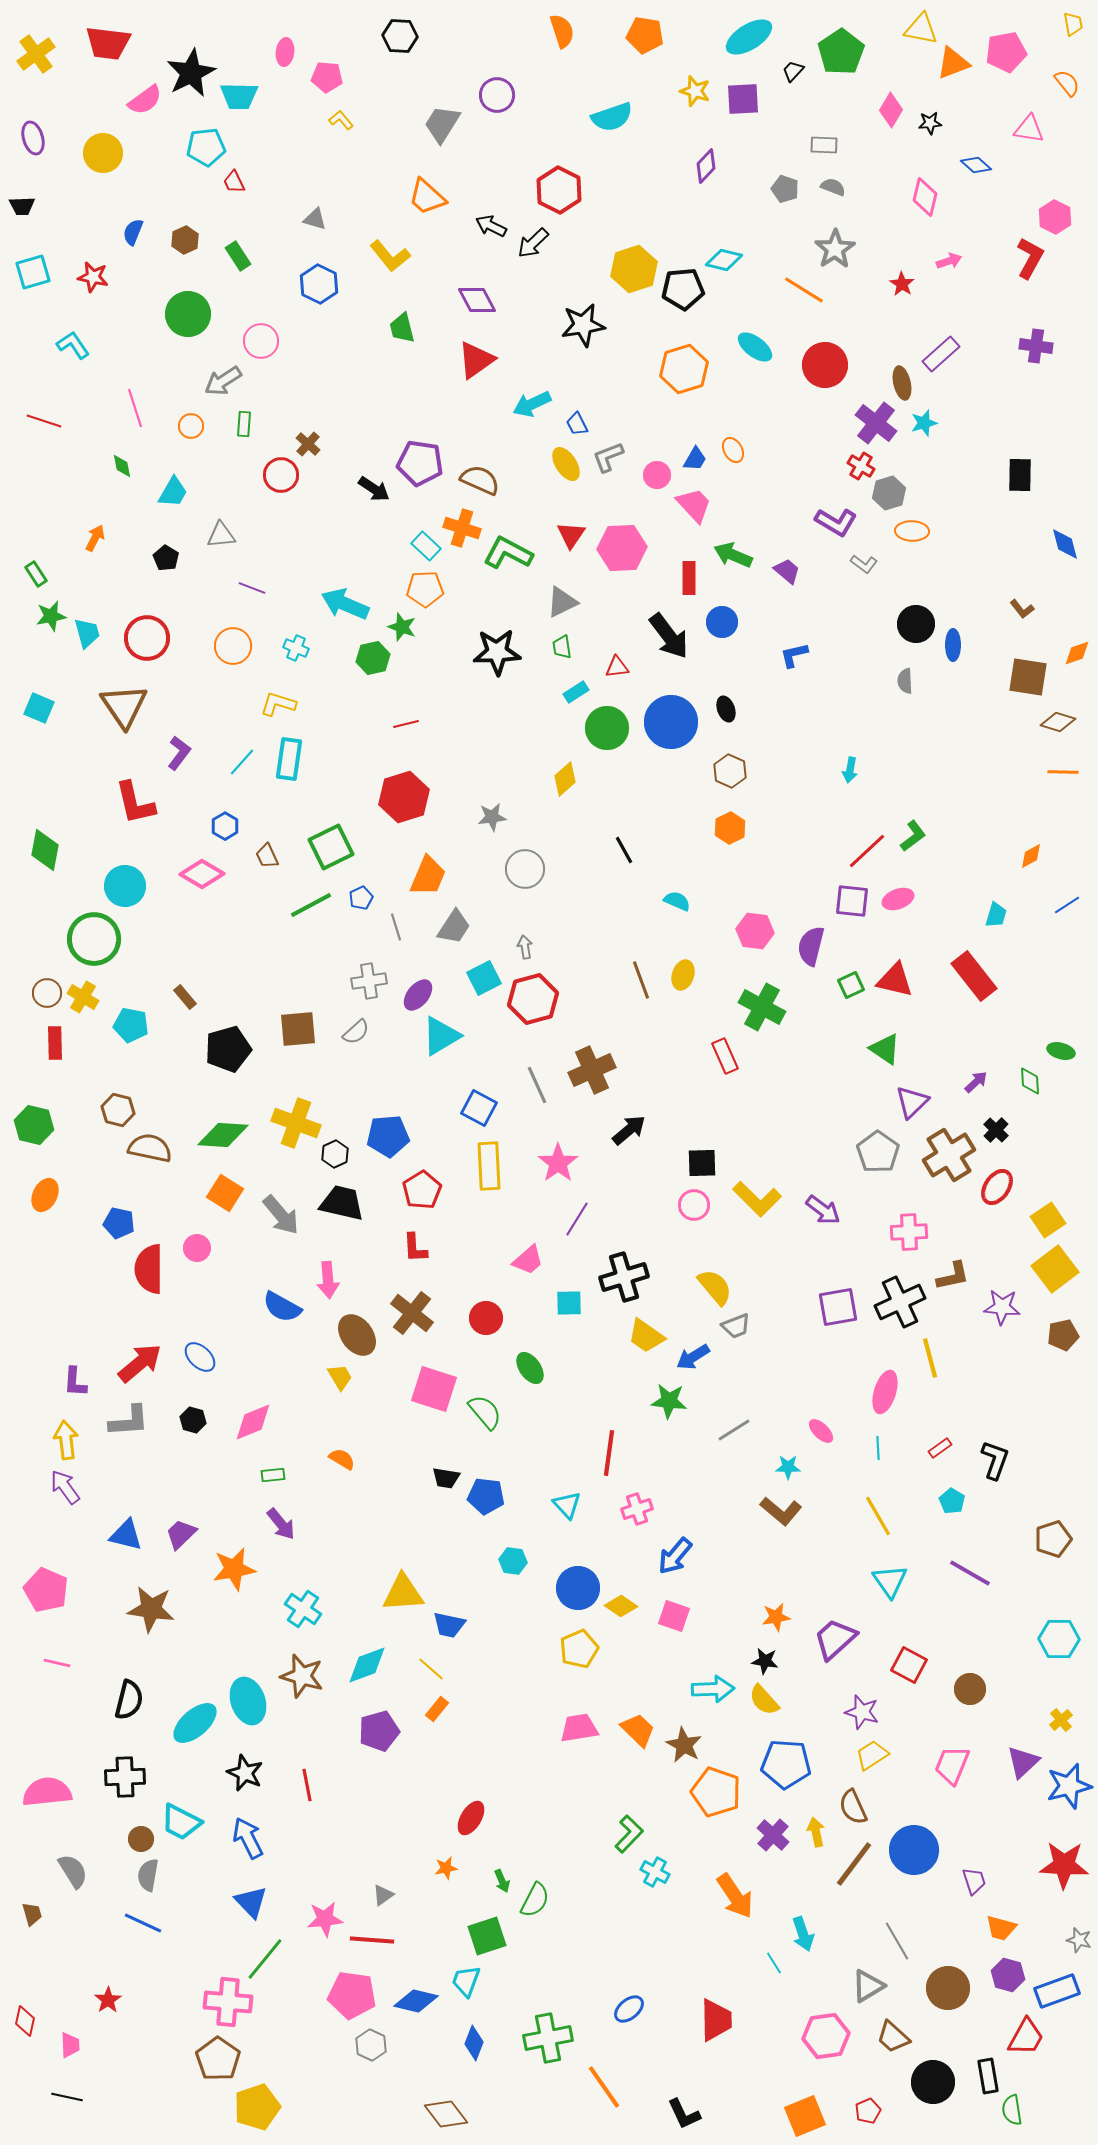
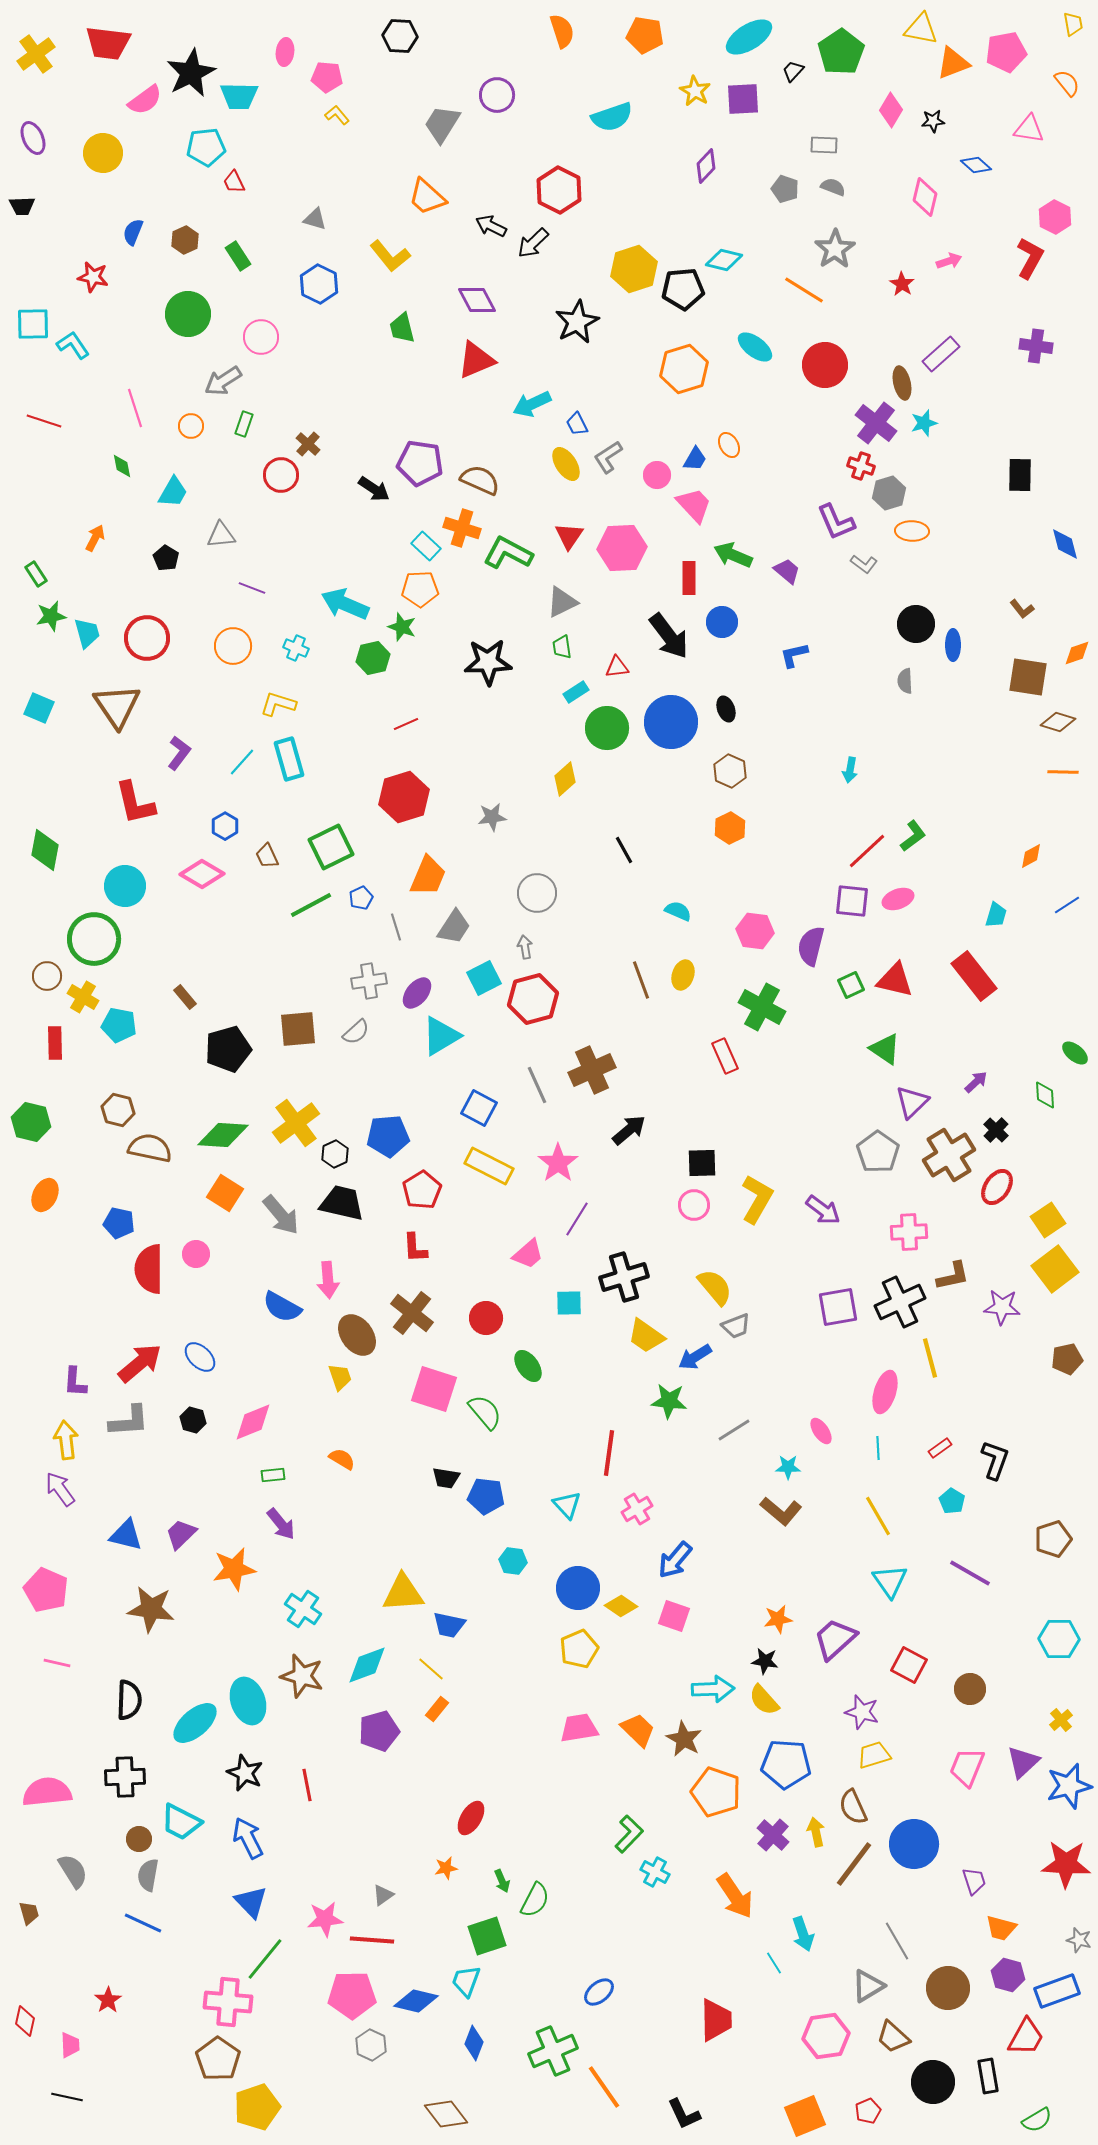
yellow star at (695, 91): rotated 12 degrees clockwise
yellow L-shape at (341, 120): moved 4 px left, 5 px up
black star at (930, 123): moved 3 px right, 2 px up
purple ellipse at (33, 138): rotated 8 degrees counterclockwise
cyan square at (33, 272): moved 52 px down; rotated 15 degrees clockwise
black star at (583, 325): moved 6 px left, 3 px up; rotated 18 degrees counterclockwise
pink circle at (261, 341): moved 4 px up
red triangle at (476, 360): rotated 12 degrees clockwise
green rectangle at (244, 424): rotated 15 degrees clockwise
orange ellipse at (733, 450): moved 4 px left, 5 px up
gray L-shape at (608, 457): rotated 12 degrees counterclockwise
red cross at (861, 466): rotated 12 degrees counterclockwise
purple L-shape at (836, 522): rotated 36 degrees clockwise
red triangle at (571, 535): moved 2 px left, 1 px down
orange pentagon at (425, 589): moved 5 px left
black star at (497, 652): moved 9 px left, 10 px down
brown triangle at (124, 706): moved 7 px left
red line at (406, 724): rotated 10 degrees counterclockwise
cyan rectangle at (289, 759): rotated 24 degrees counterclockwise
gray circle at (525, 869): moved 12 px right, 24 px down
cyan semicircle at (677, 901): moved 1 px right, 10 px down
brown circle at (47, 993): moved 17 px up
purple ellipse at (418, 995): moved 1 px left, 2 px up
cyan pentagon at (131, 1025): moved 12 px left
green ellipse at (1061, 1051): moved 14 px right, 2 px down; rotated 24 degrees clockwise
green diamond at (1030, 1081): moved 15 px right, 14 px down
yellow cross at (296, 1123): rotated 33 degrees clockwise
green hexagon at (34, 1125): moved 3 px left, 3 px up
yellow rectangle at (489, 1166): rotated 60 degrees counterclockwise
yellow L-shape at (757, 1199): rotated 105 degrees counterclockwise
pink circle at (197, 1248): moved 1 px left, 6 px down
pink trapezoid at (528, 1260): moved 6 px up
brown pentagon at (1063, 1335): moved 4 px right, 24 px down
blue arrow at (693, 1357): moved 2 px right
green ellipse at (530, 1368): moved 2 px left, 2 px up
yellow trapezoid at (340, 1377): rotated 12 degrees clockwise
pink ellipse at (821, 1431): rotated 12 degrees clockwise
purple arrow at (65, 1487): moved 5 px left, 2 px down
pink cross at (637, 1509): rotated 12 degrees counterclockwise
blue arrow at (675, 1556): moved 4 px down
orange star at (776, 1617): moved 2 px right, 2 px down
black semicircle at (129, 1700): rotated 12 degrees counterclockwise
brown star at (684, 1745): moved 6 px up
yellow trapezoid at (872, 1755): moved 2 px right; rotated 16 degrees clockwise
pink trapezoid at (952, 1765): moved 15 px right, 2 px down
brown circle at (141, 1839): moved 2 px left
blue circle at (914, 1850): moved 6 px up
red star at (1064, 1865): moved 2 px right, 1 px up
brown trapezoid at (32, 1914): moved 3 px left, 1 px up
pink pentagon at (352, 1995): rotated 9 degrees counterclockwise
blue ellipse at (629, 2009): moved 30 px left, 17 px up
green cross at (548, 2038): moved 5 px right, 13 px down; rotated 12 degrees counterclockwise
green semicircle at (1012, 2110): moved 25 px right, 10 px down; rotated 112 degrees counterclockwise
